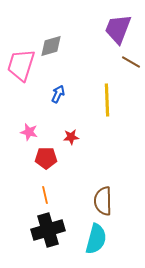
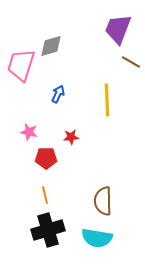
cyan semicircle: moved 1 px right, 1 px up; rotated 84 degrees clockwise
